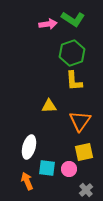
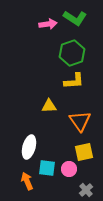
green L-shape: moved 2 px right, 1 px up
yellow L-shape: rotated 90 degrees counterclockwise
orange triangle: rotated 10 degrees counterclockwise
